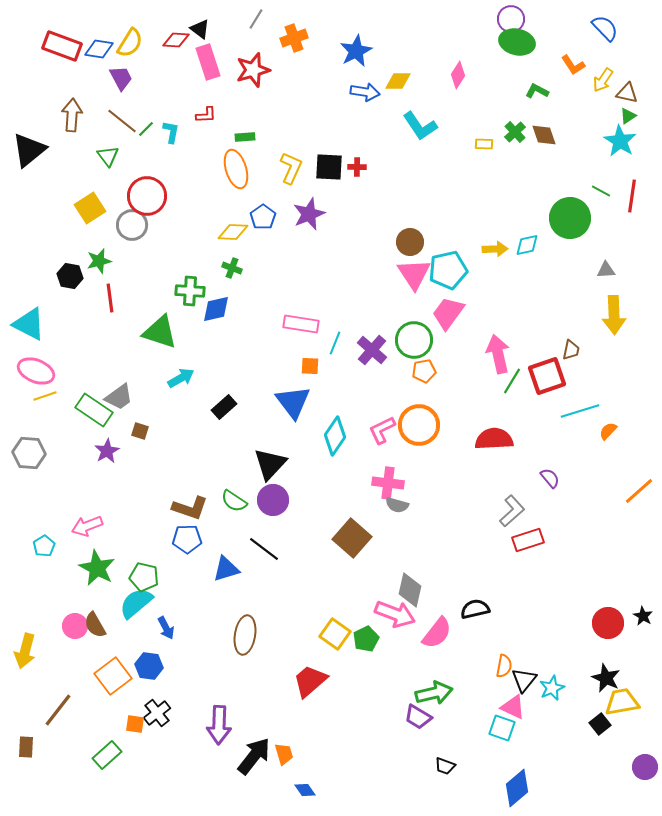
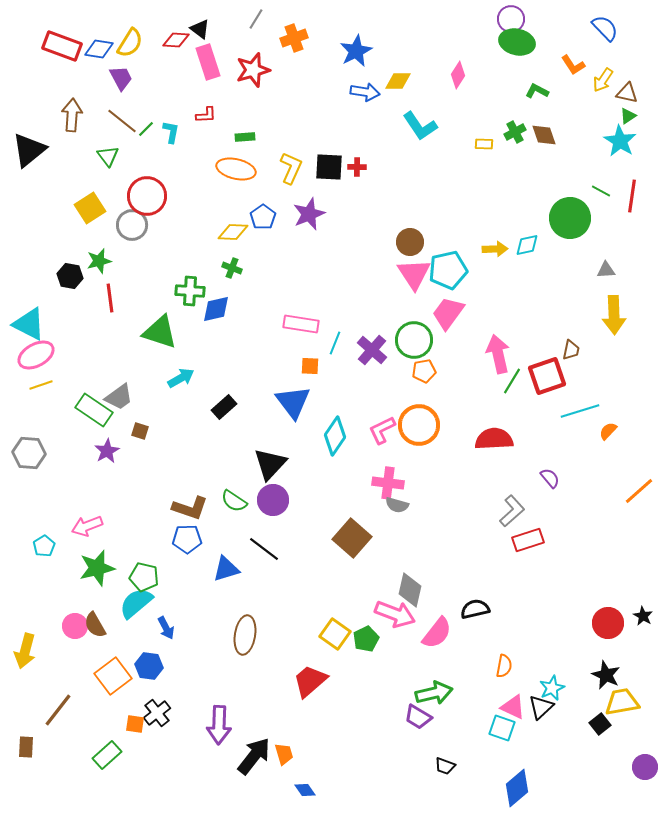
green cross at (515, 132): rotated 15 degrees clockwise
orange ellipse at (236, 169): rotated 60 degrees counterclockwise
pink ellipse at (36, 371): moved 16 px up; rotated 51 degrees counterclockwise
yellow line at (45, 396): moved 4 px left, 11 px up
green star at (97, 568): rotated 30 degrees clockwise
black star at (606, 678): moved 3 px up
black triangle at (524, 680): moved 17 px right, 27 px down; rotated 8 degrees clockwise
